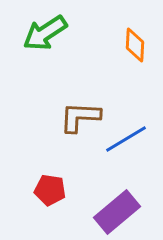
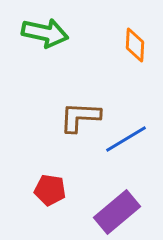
green arrow: rotated 135 degrees counterclockwise
